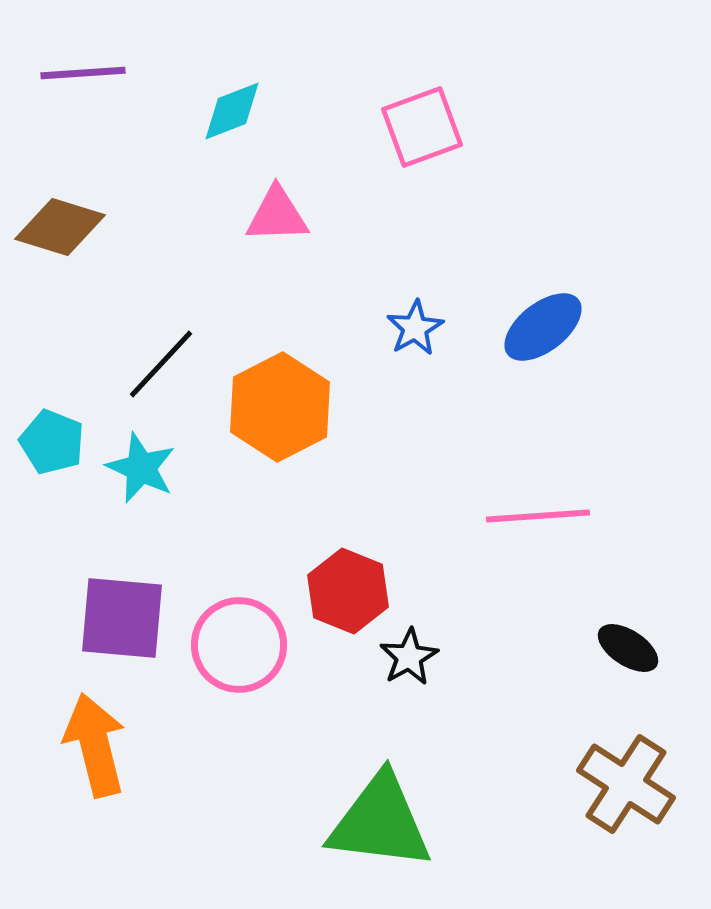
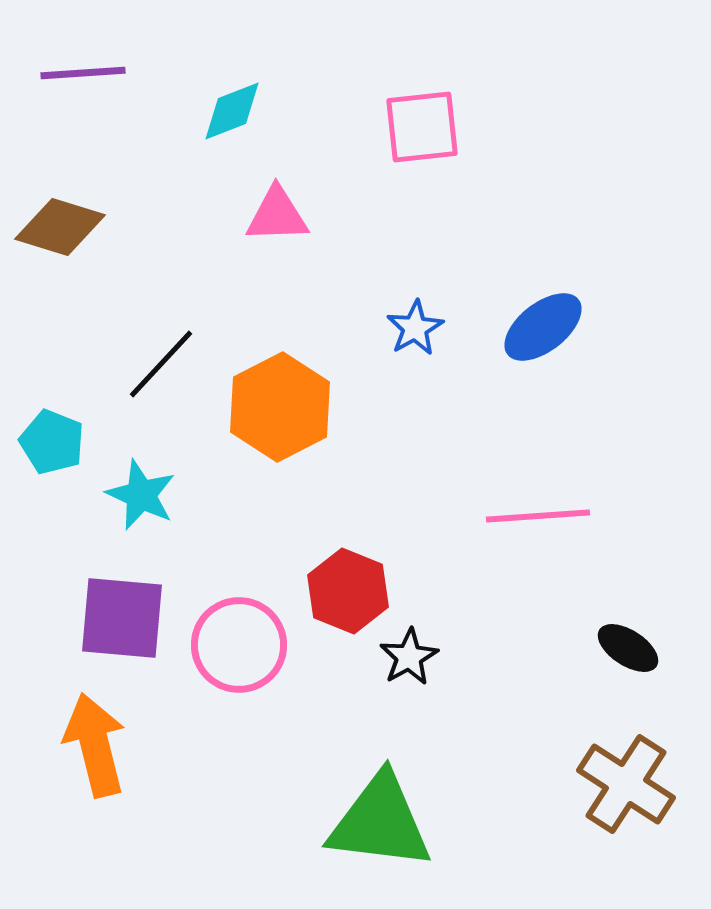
pink square: rotated 14 degrees clockwise
cyan star: moved 27 px down
